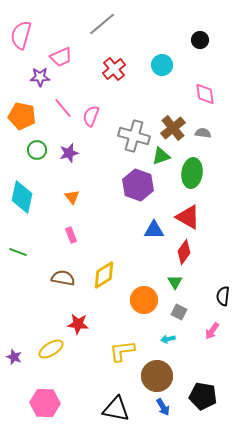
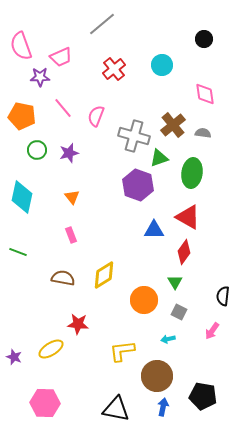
pink semicircle at (21, 35): moved 11 px down; rotated 36 degrees counterclockwise
black circle at (200, 40): moved 4 px right, 1 px up
pink semicircle at (91, 116): moved 5 px right
brown cross at (173, 128): moved 3 px up
green triangle at (161, 156): moved 2 px left, 2 px down
blue arrow at (163, 407): rotated 138 degrees counterclockwise
